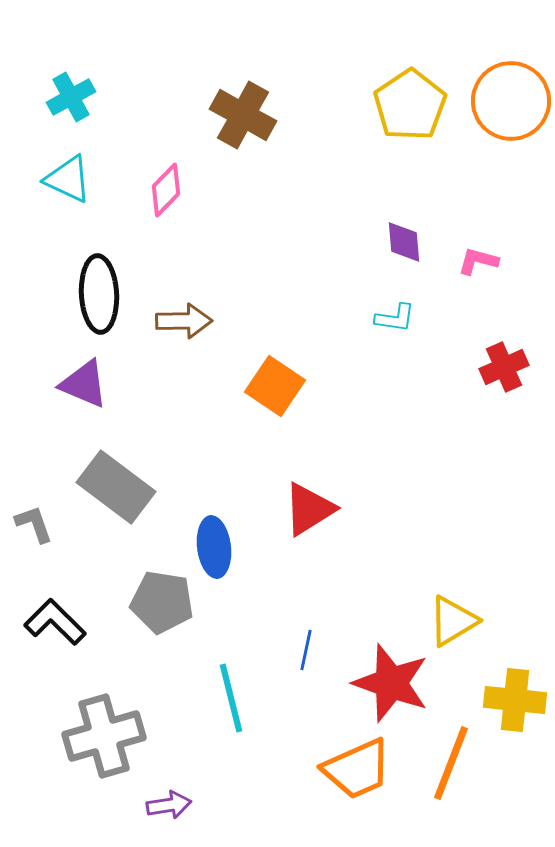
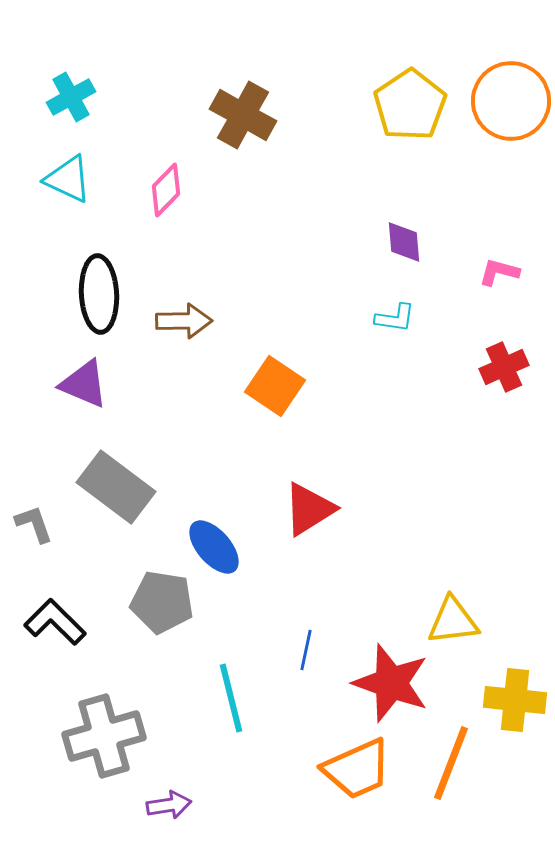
pink L-shape: moved 21 px right, 11 px down
blue ellipse: rotated 34 degrees counterclockwise
yellow triangle: rotated 24 degrees clockwise
